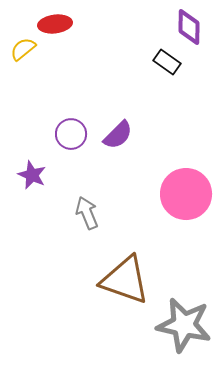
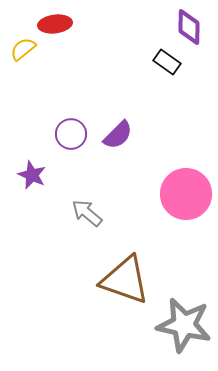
gray arrow: rotated 28 degrees counterclockwise
